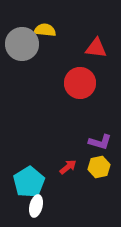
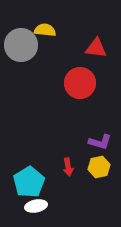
gray circle: moved 1 px left, 1 px down
red arrow: rotated 120 degrees clockwise
white ellipse: rotated 65 degrees clockwise
